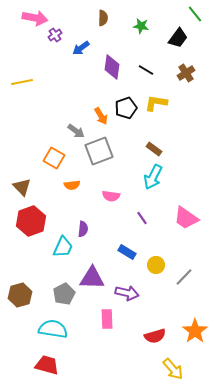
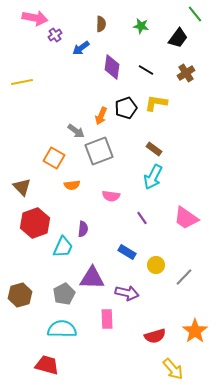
brown semicircle: moved 2 px left, 6 px down
orange arrow: rotated 54 degrees clockwise
red hexagon: moved 4 px right, 2 px down
cyan semicircle: moved 9 px right; rotated 8 degrees counterclockwise
